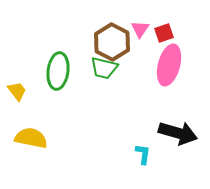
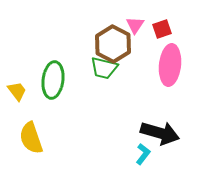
pink triangle: moved 5 px left, 4 px up
red square: moved 2 px left, 4 px up
brown hexagon: moved 1 px right, 2 px down
pink ellipse: moved 1 px right; rotated 9 degrees counterclockwise
green ellipse: moved 5 px left, 9 px down
black arrow: moved 18 px left
yellow semicircle: rotated 120 degrees counterclockwise
cyan L-shape: rotated 30 degrees clockwise
